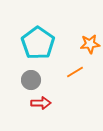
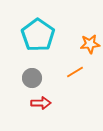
cyan pentagon: moved 8 px up
gray circle: moved 1 px right, 2 px up
